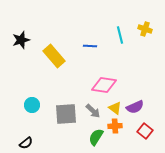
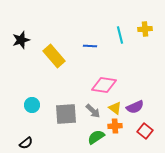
yellow cross: rotated 24 degrees counterclockwise
green semicircle: rotated 24 degrees clockwise
